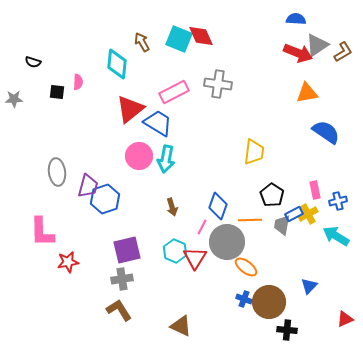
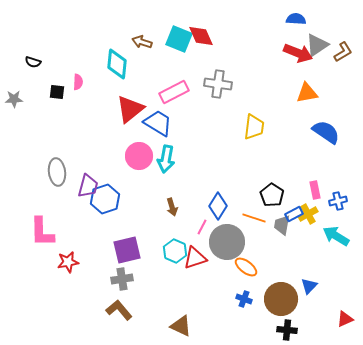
brown arrow at (142, 42): rotated 42 degrees counterclockwise
yellow trapezoid at (254, 152): moved 25 px up
blue diamond at (218, 206): rotated 12 degrees clockwise
orange line at (250, 220): moved 4 px right, 2 px up; rotated 20 degrees clockwise
red triangle at (195, 258): rotated 40 degrees clockwise
brown circle at (269, 302): moved 12 px right, 3 px up
brown L-shape at (119, 310): rotated 8 degrees counterclockwise
